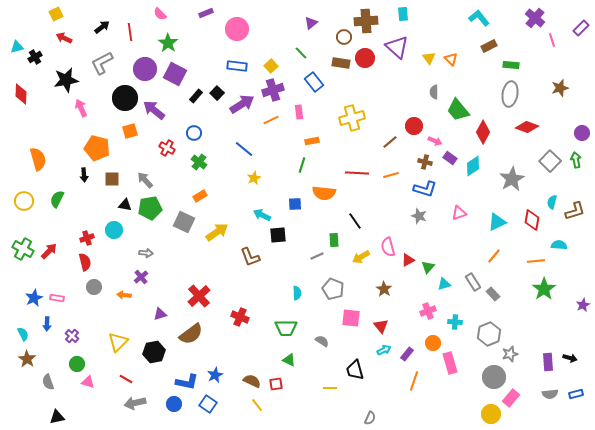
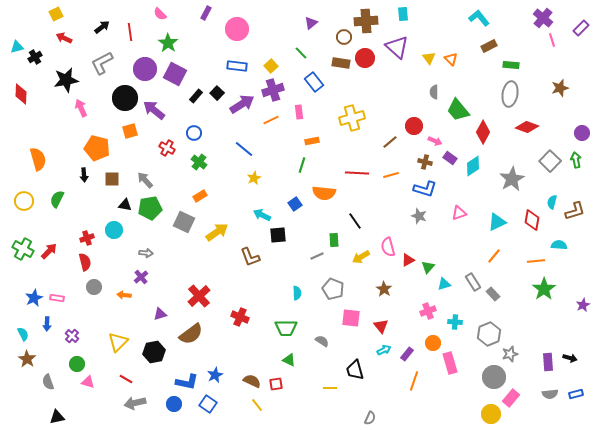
purple rectangle at (206, 13): rotated 40 degrees counterclockwise
purple cross at (535, 18): moved 8 px right
blue square at (295, 204): rotated 32 degrees counterclockwise
